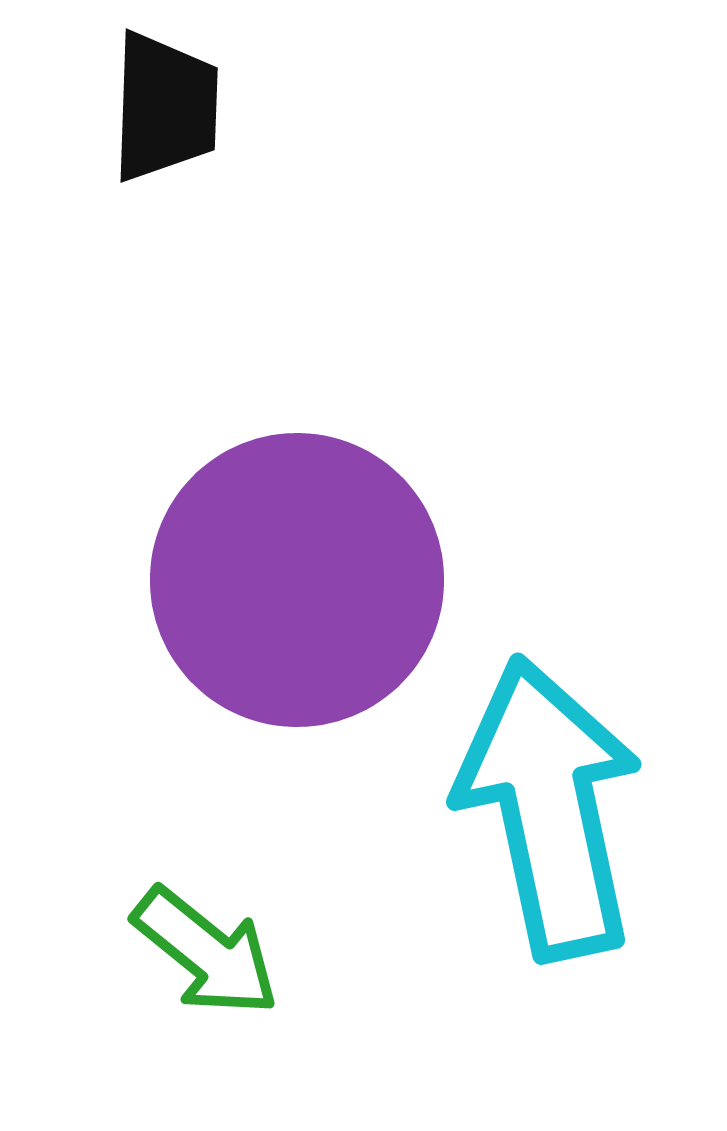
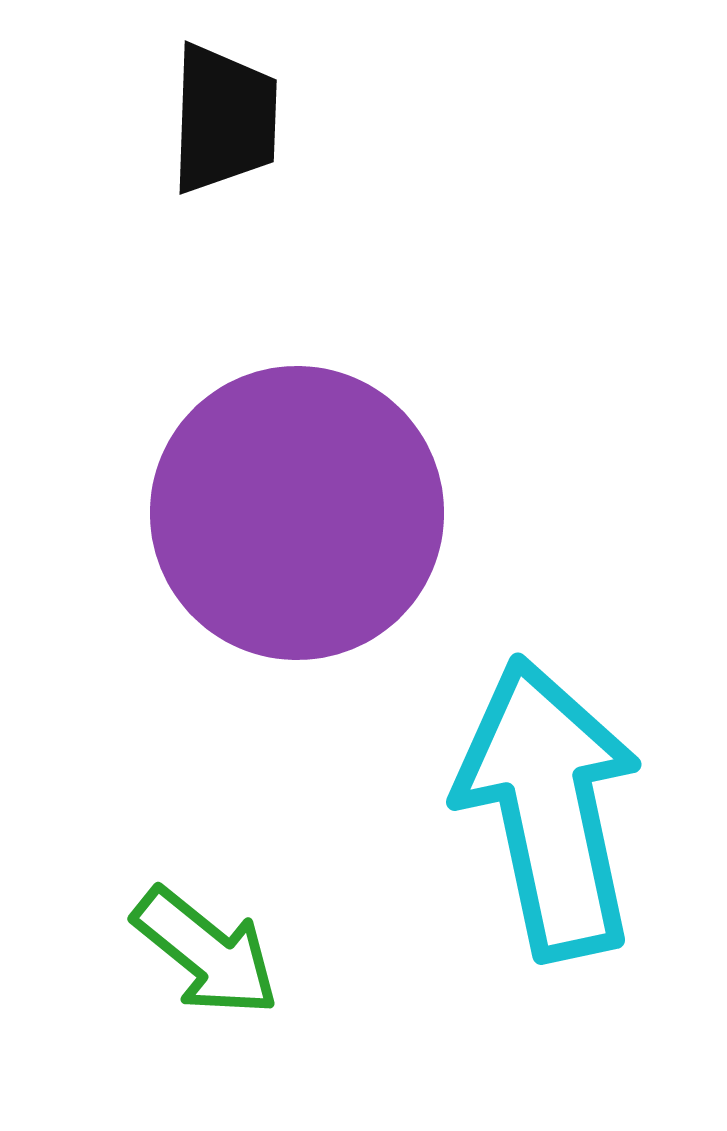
black trapezoid: moved 59 px right, 12 px down
purple circle: moved 67 px up
